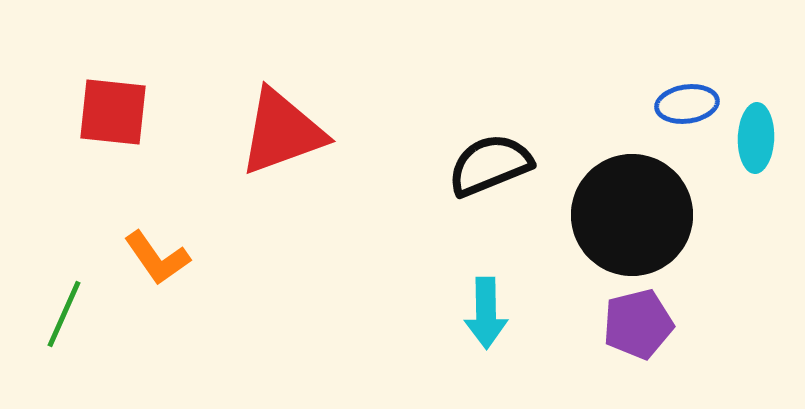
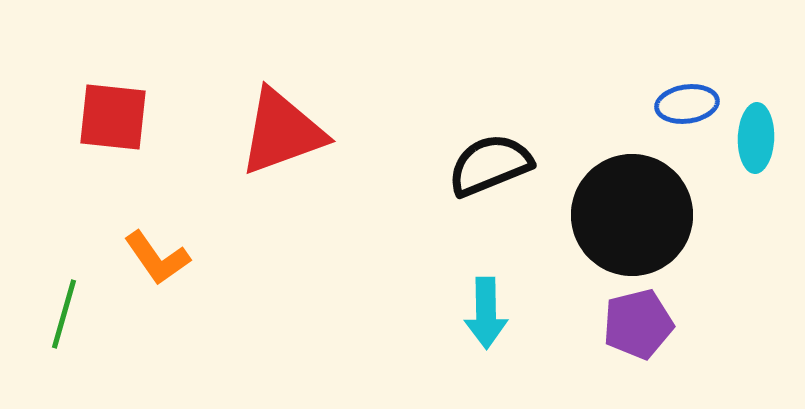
red square: moved 5 px down
green line: rotated 8 degrees counterclockwise
